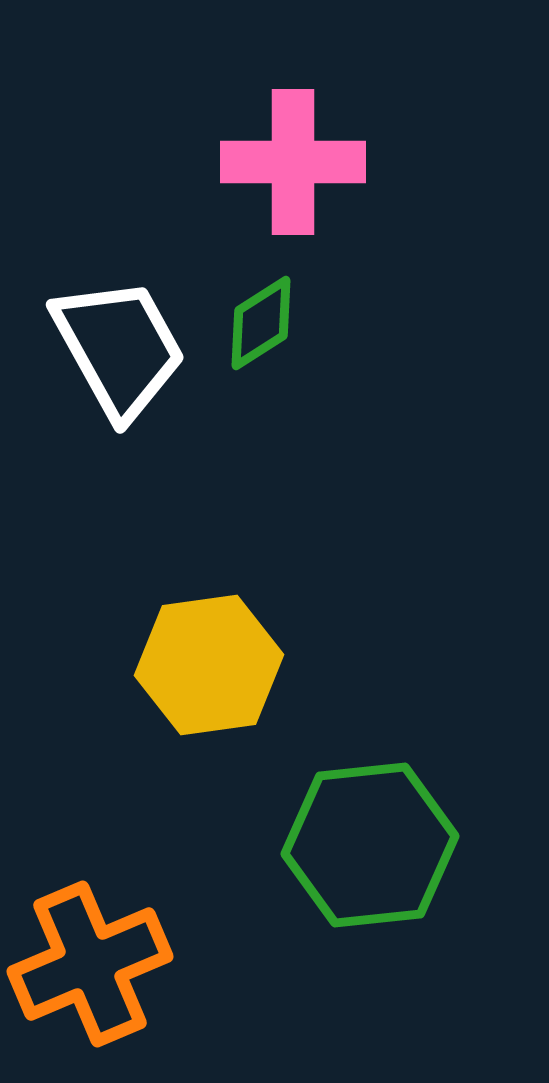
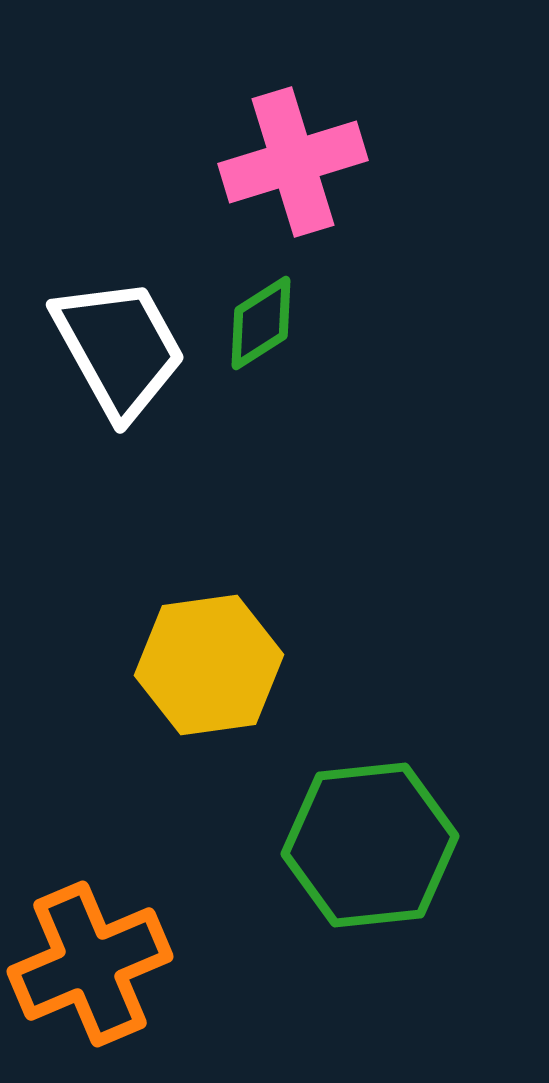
pink cross: rotated 17 degrees counterclockwise
